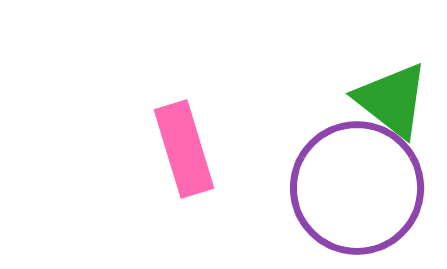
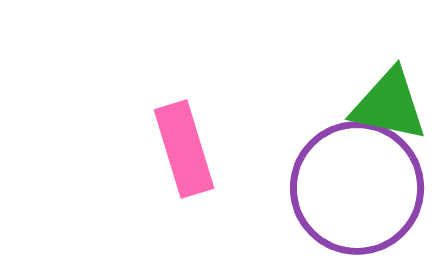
green triangle: moved 3 px left, 5 px down; rotated 26 degrees counterclockwise
